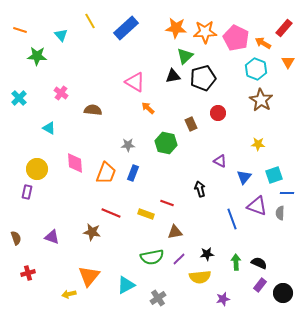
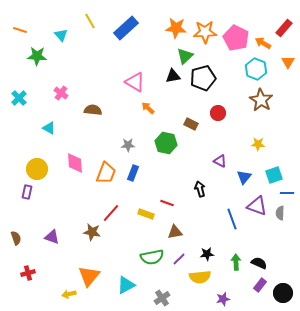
brown rectangle at (191, 124): rotated 40 degrees counterclockwise
red line at (111, 213): rotated 72 degrees counterclockwise
gray cross at (158, 298): moved 4 px right
